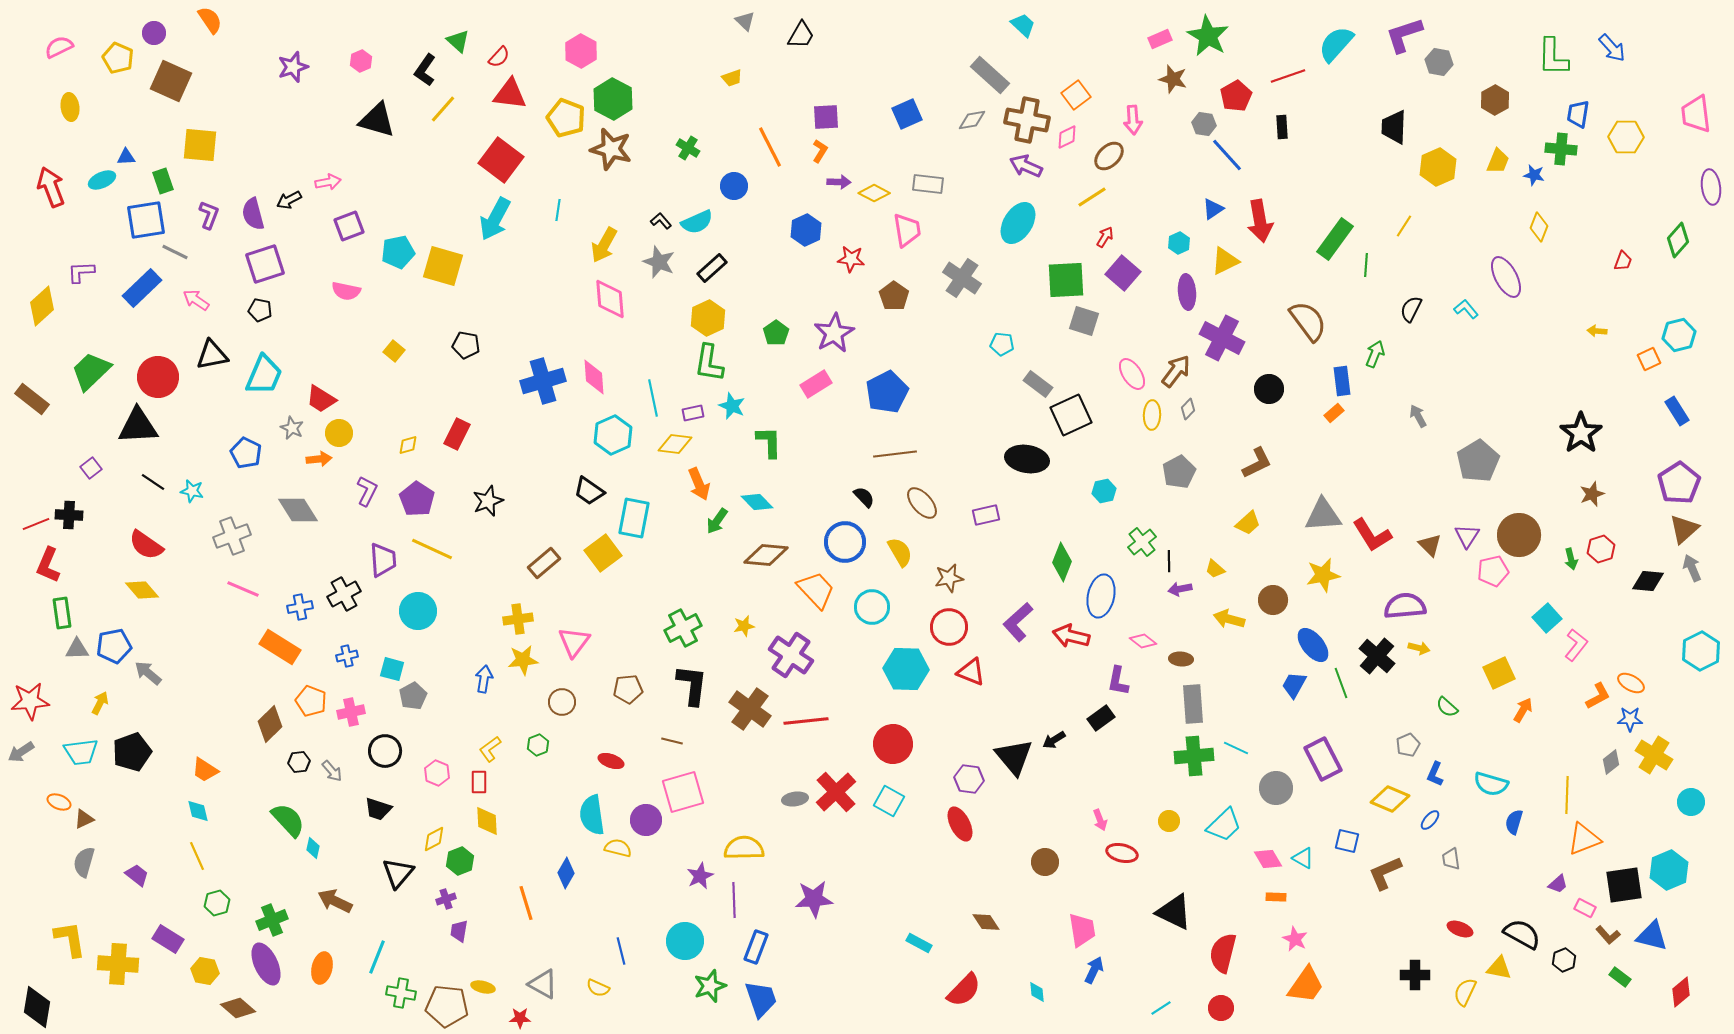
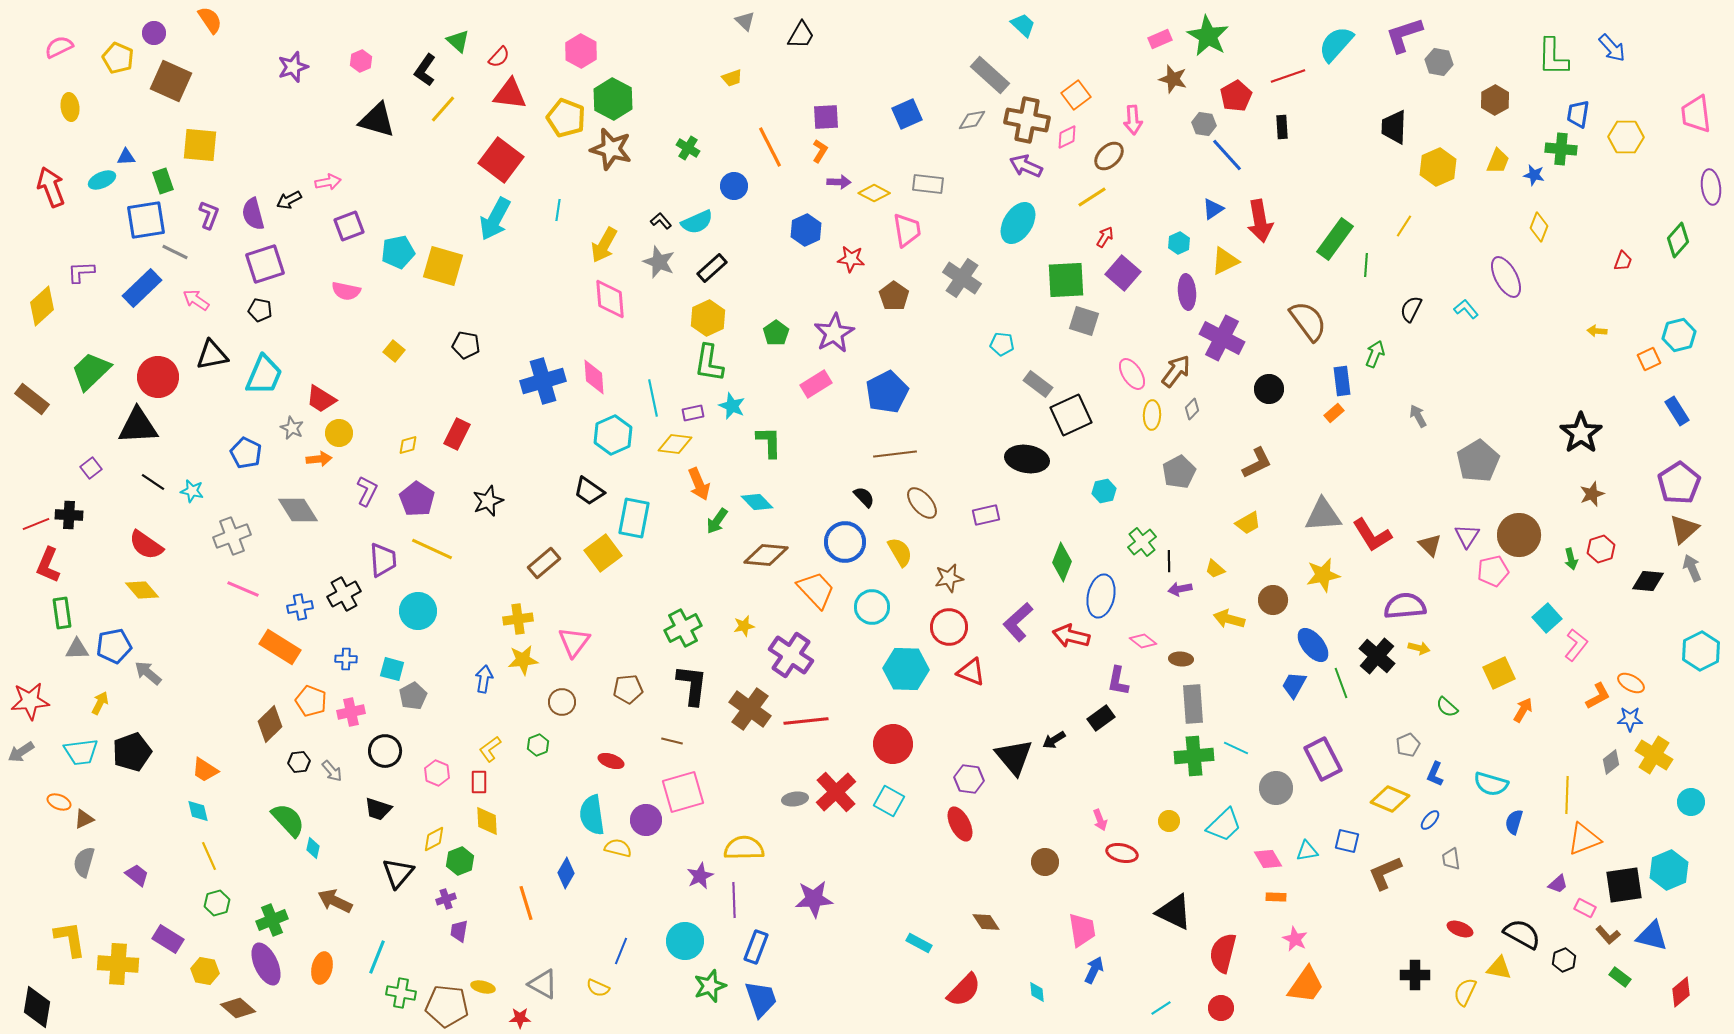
gray diamond at (1188, 409): moved 4 px right
yellow trapezoid at (1248, 523): rotated 12 degrees clockwise
blue cross at (347, 656): moved 1 px left, 3 px down; rotated 15 degrees clockwise
yellow line at (197, 856): moved 12 px right
cyan triangle at (1303, 858): moved 4 px right, 7 px up; rotated 40 degrees counterclockwise
blue line at (621, 951): rotated 36 degrees clockwise
